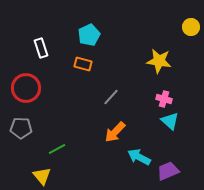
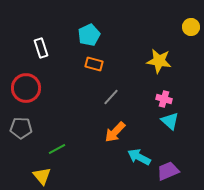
orange rectangle: moved 11 px right
